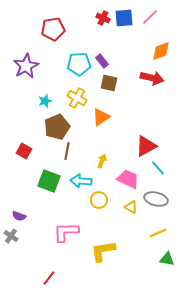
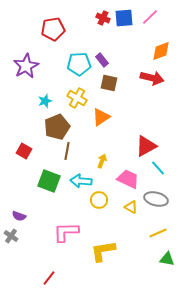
purple rectangle: moved 1 px up
